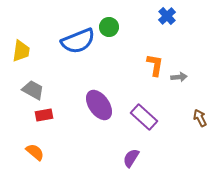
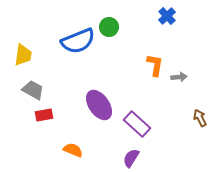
yellow trapezoid: moved 2 px right, 4 px down
purple rectangle: moved 7 px left, 7 px down
orange semicircle: moved 38 px right, 2 px up; rotated 18 degrees counterclockwise
